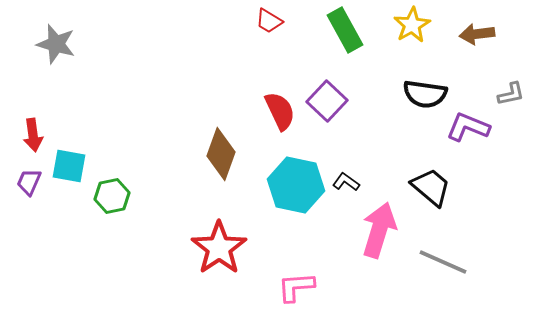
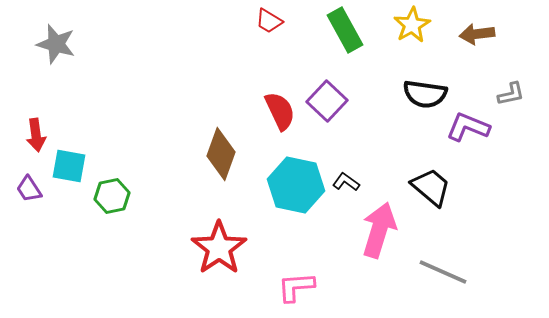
red arrow: moved 3 px right
purple trapezoid: moved 7 px down; rotated 56 degrees counterclockwise
gray line: moved 10 px down
